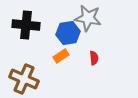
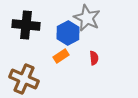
gray star: moved 1 px left; rotated 16 degrees clockwise
blue hexagon: rotated 20 degrees counterclockwise
